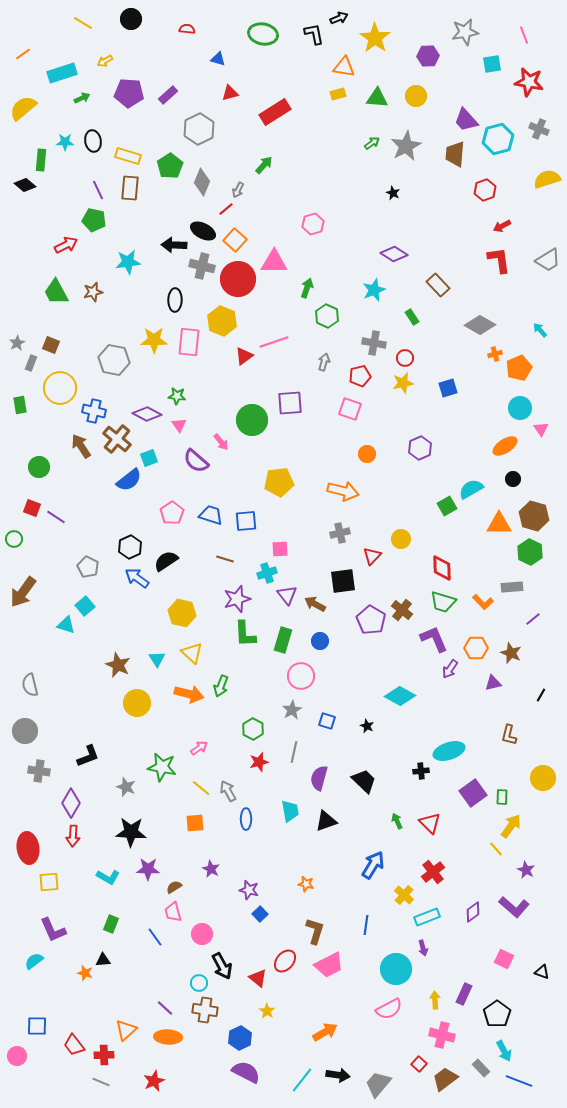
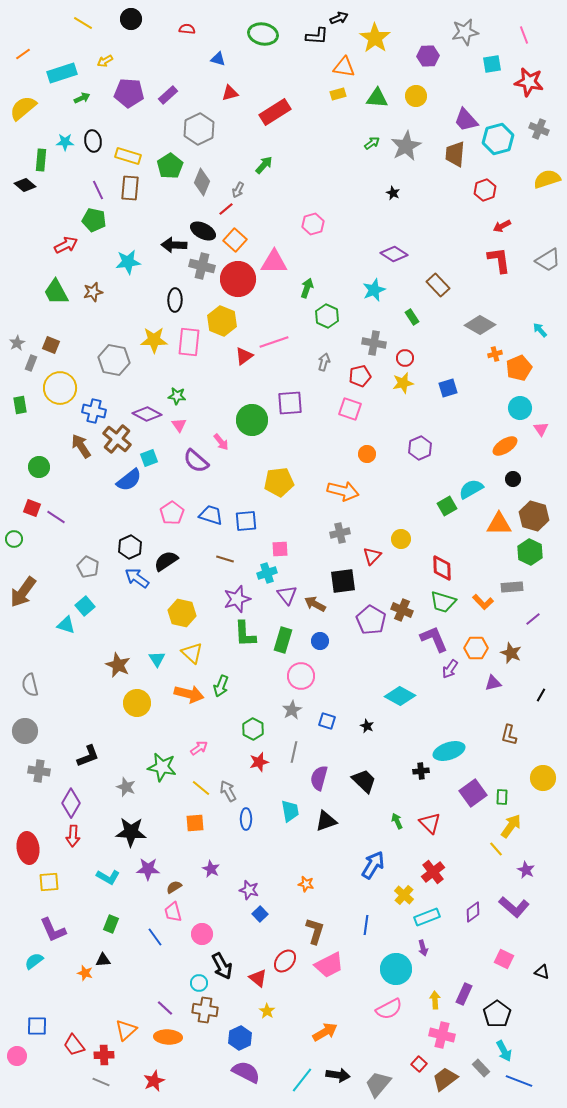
black L-shape at (314, 34): moved 3 px right, 2 px down; rotated 105 degrees clockwise
brown cross at (402, 610): rotated 15 degrees counterclockwise
